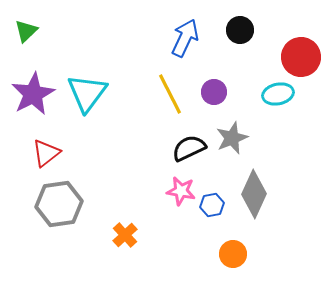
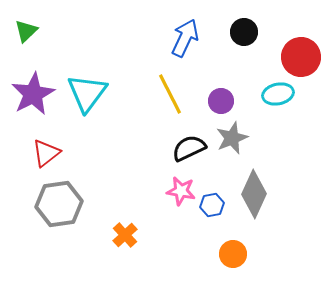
black circle: moved 4 px right, 2 px down
purple circle: moved 7 px right, 9 px down
